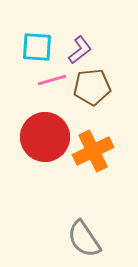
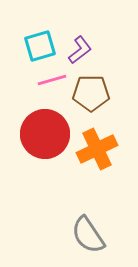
cyan square: moved 3 px right, 1 px up; rotated 20 degrees counterclockwise
brown pentagon: moved 1 px left, 6 px down; rotated 6 degrees clockwise
red circle: moved 3 px up
orange cross: moved 4 px right, 2 px up
gray semicircle: moved 4 px right, 4 px up
